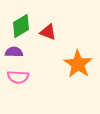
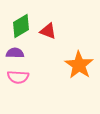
red triangle: moved 1 px up
purple semicircle: moved 1 px right, 1 px down
orange star: moved 1 px right, 1 px down
